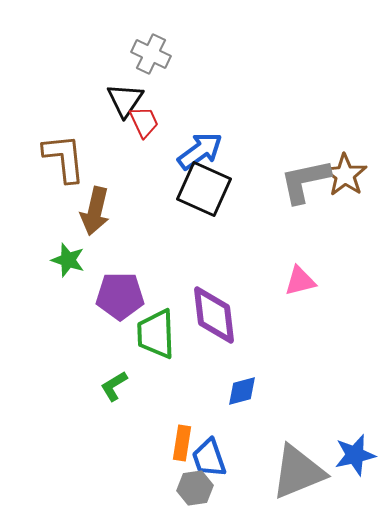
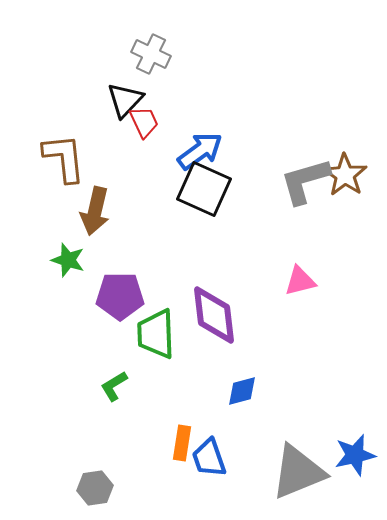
black triangle: rotated 9 degrees clockwise
gray L-shape: rotated 4 degrees counterclockwise
gray hexagon: moved 100 px left
